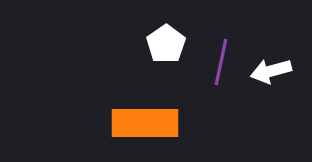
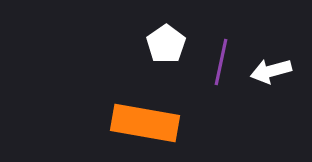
orange rectangle: rotated 10 degrees clockwise
